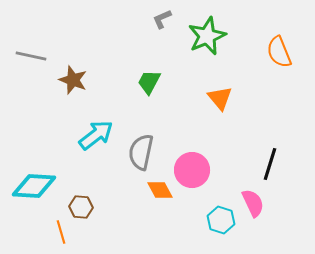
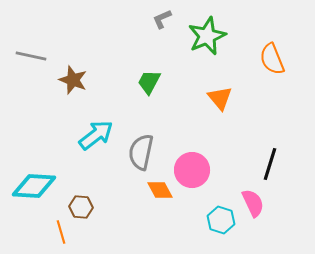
orange semicircle: moved 7 px left, 7 px down
